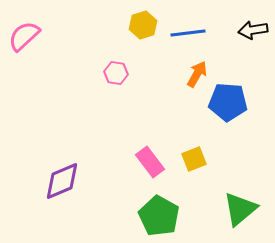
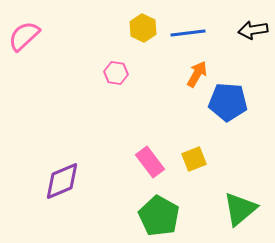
yellow hexagon: moved 3 px down; rotated 16 degrees counterclockwise
